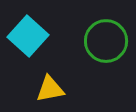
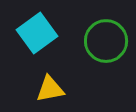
cyan square: moved 9 px right, 3 px up; rotated 12 degrees clockwise
